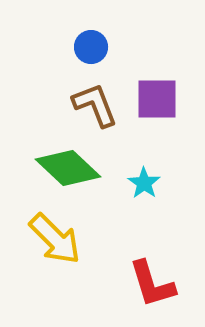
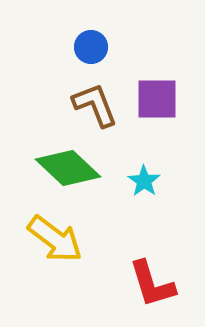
cyan star: moved 2 px up
yellow arrow: rotated 8 degrees counterclockwise
